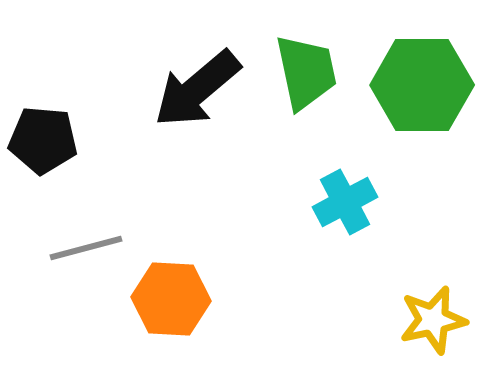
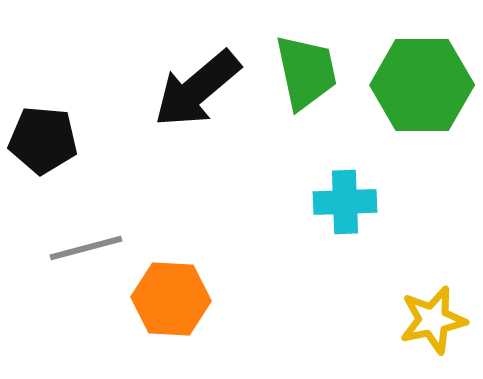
cyan cross: rotated 26 degrees clockwise
